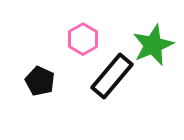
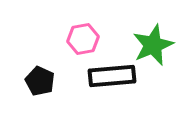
pink hexagon: rotated 20 degrees clockwise
black rectangle: rotated 45 degrees clockwise
